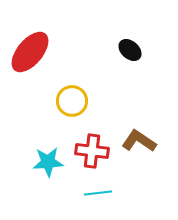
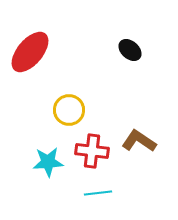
yellow circle: moved 3 px left, 9 px down
